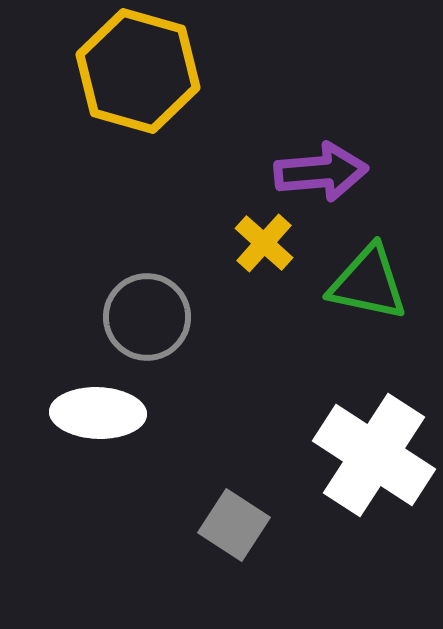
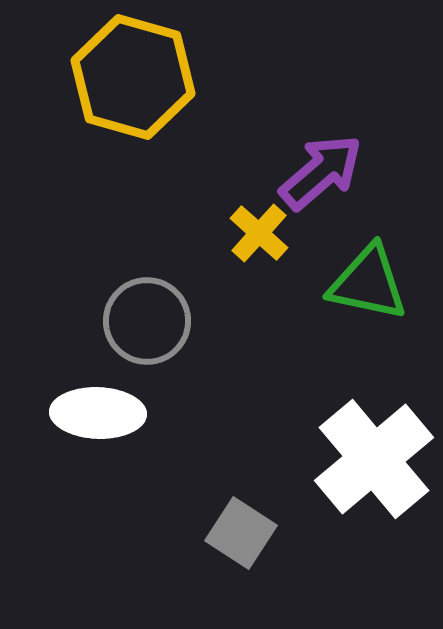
yellow hexagon: moved 5 px left, 6 px down
purple arrow: rotated 36 degrees counterclockwise
yellow cross: moved 5 px left, 10 px up
gray circle: moved 4 px down
white cross: moved 4 px down; rotated 17 degrees clockwise
gray square: moved 7 px right, 8 px down
